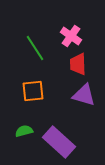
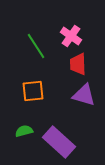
green line: moved 1 px right, 2 px up
